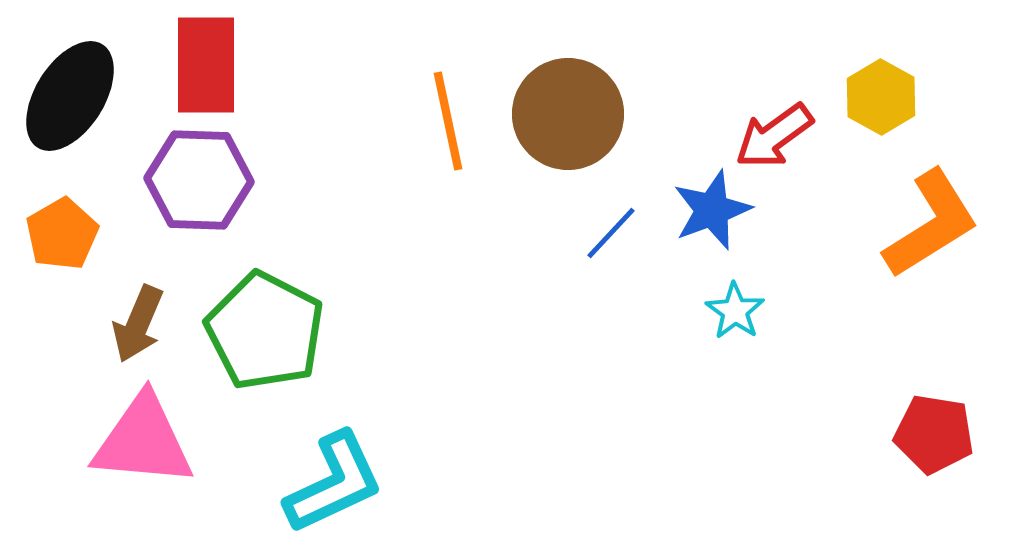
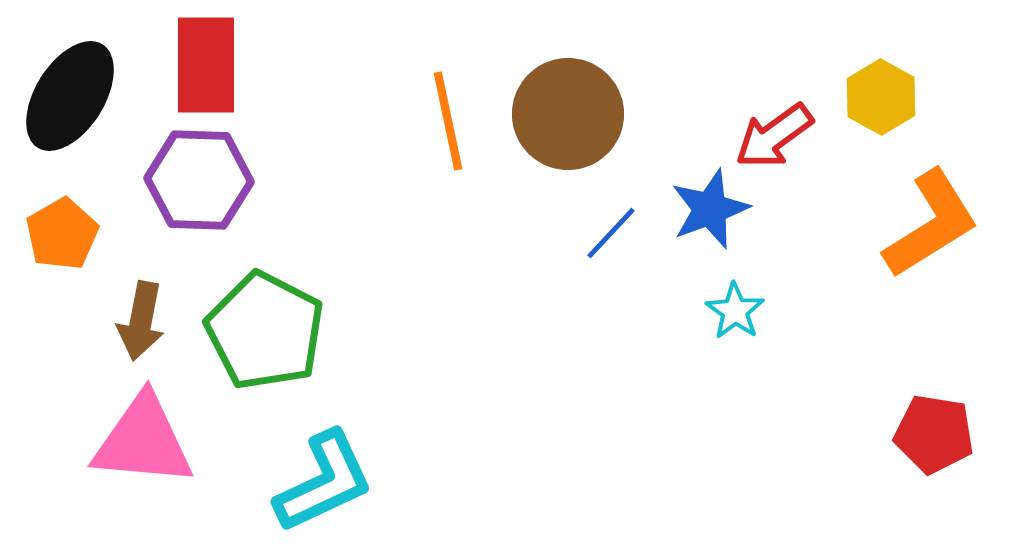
blue star: moved 2 px left, 1 px up
brown arrow: moved 3 px right, 3 px up; rotated 12 degrees counterclockwise
cyan L-shape: moved 10 px left, 1 px up
